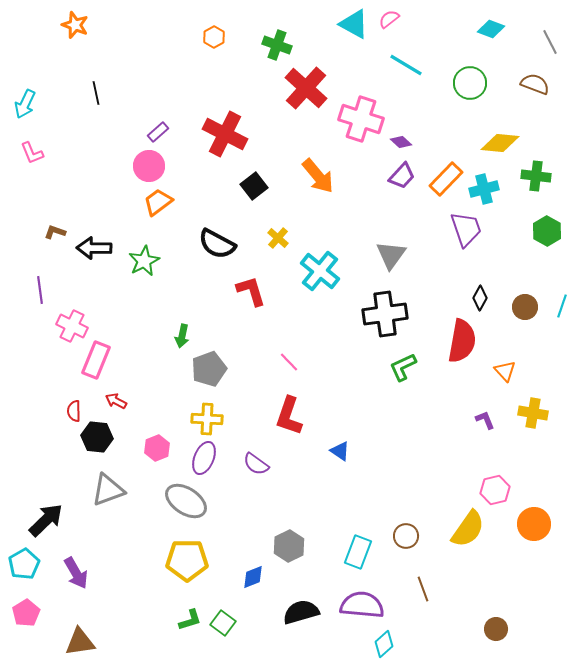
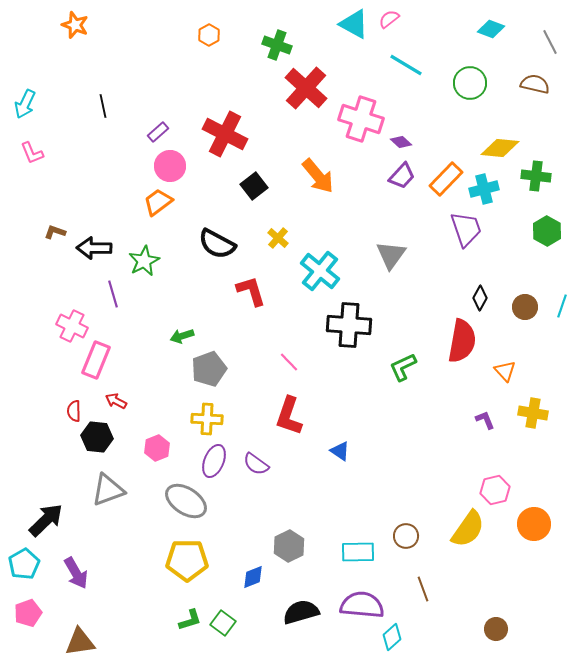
orange hexagon at (214, 37): moved 5 px left, 2 px up
brown semicircle at (535, 84): rotated 8 degrees counterclockwise
black line at (96, 93): moved 7 px right, 13 px down
yellow diamond at (500, 143): moved 5 px down
pink circle at (149, 166): moved 21 px right
purple line at (40, 290): moved 73 px right, 4 px down; rotated 8 degrees counterclockwise
black cross at (385, 314): moved 36 px left, 11 px down; rotated 12 degrees clockwise
green arrow at (182, 336): rotated 60 degrees clockwise
purple ellipse at (204, 458): moved 10 px right, 3 px down
cyan rectangle at (358, 552): rotated 68 degrees clockwise
pink pentagon at (26, 613): moved 2 px right; rotated 12 degrees clockwise
cyan diamond at (384, 644): moved 8 px right, 7 px up
